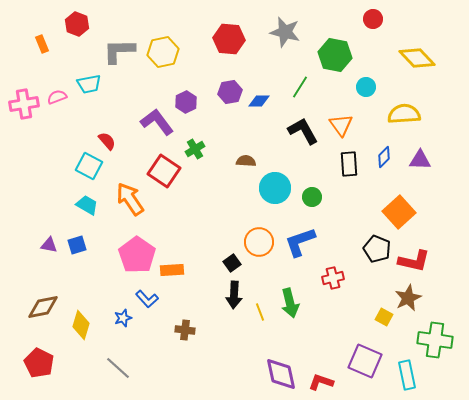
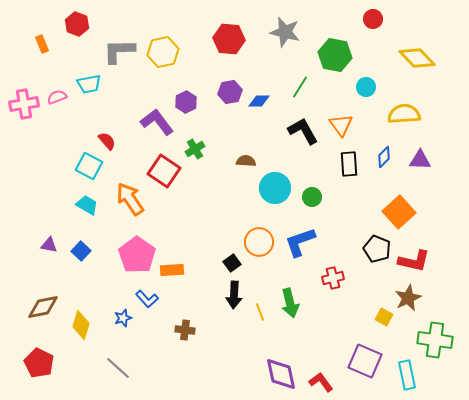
blue square at (77, 245): moved 4 px right, 6 px down; rotated 30 degrees counterclockwise
red L-shape at (321, 382): rotated 35 degrees clockwise
